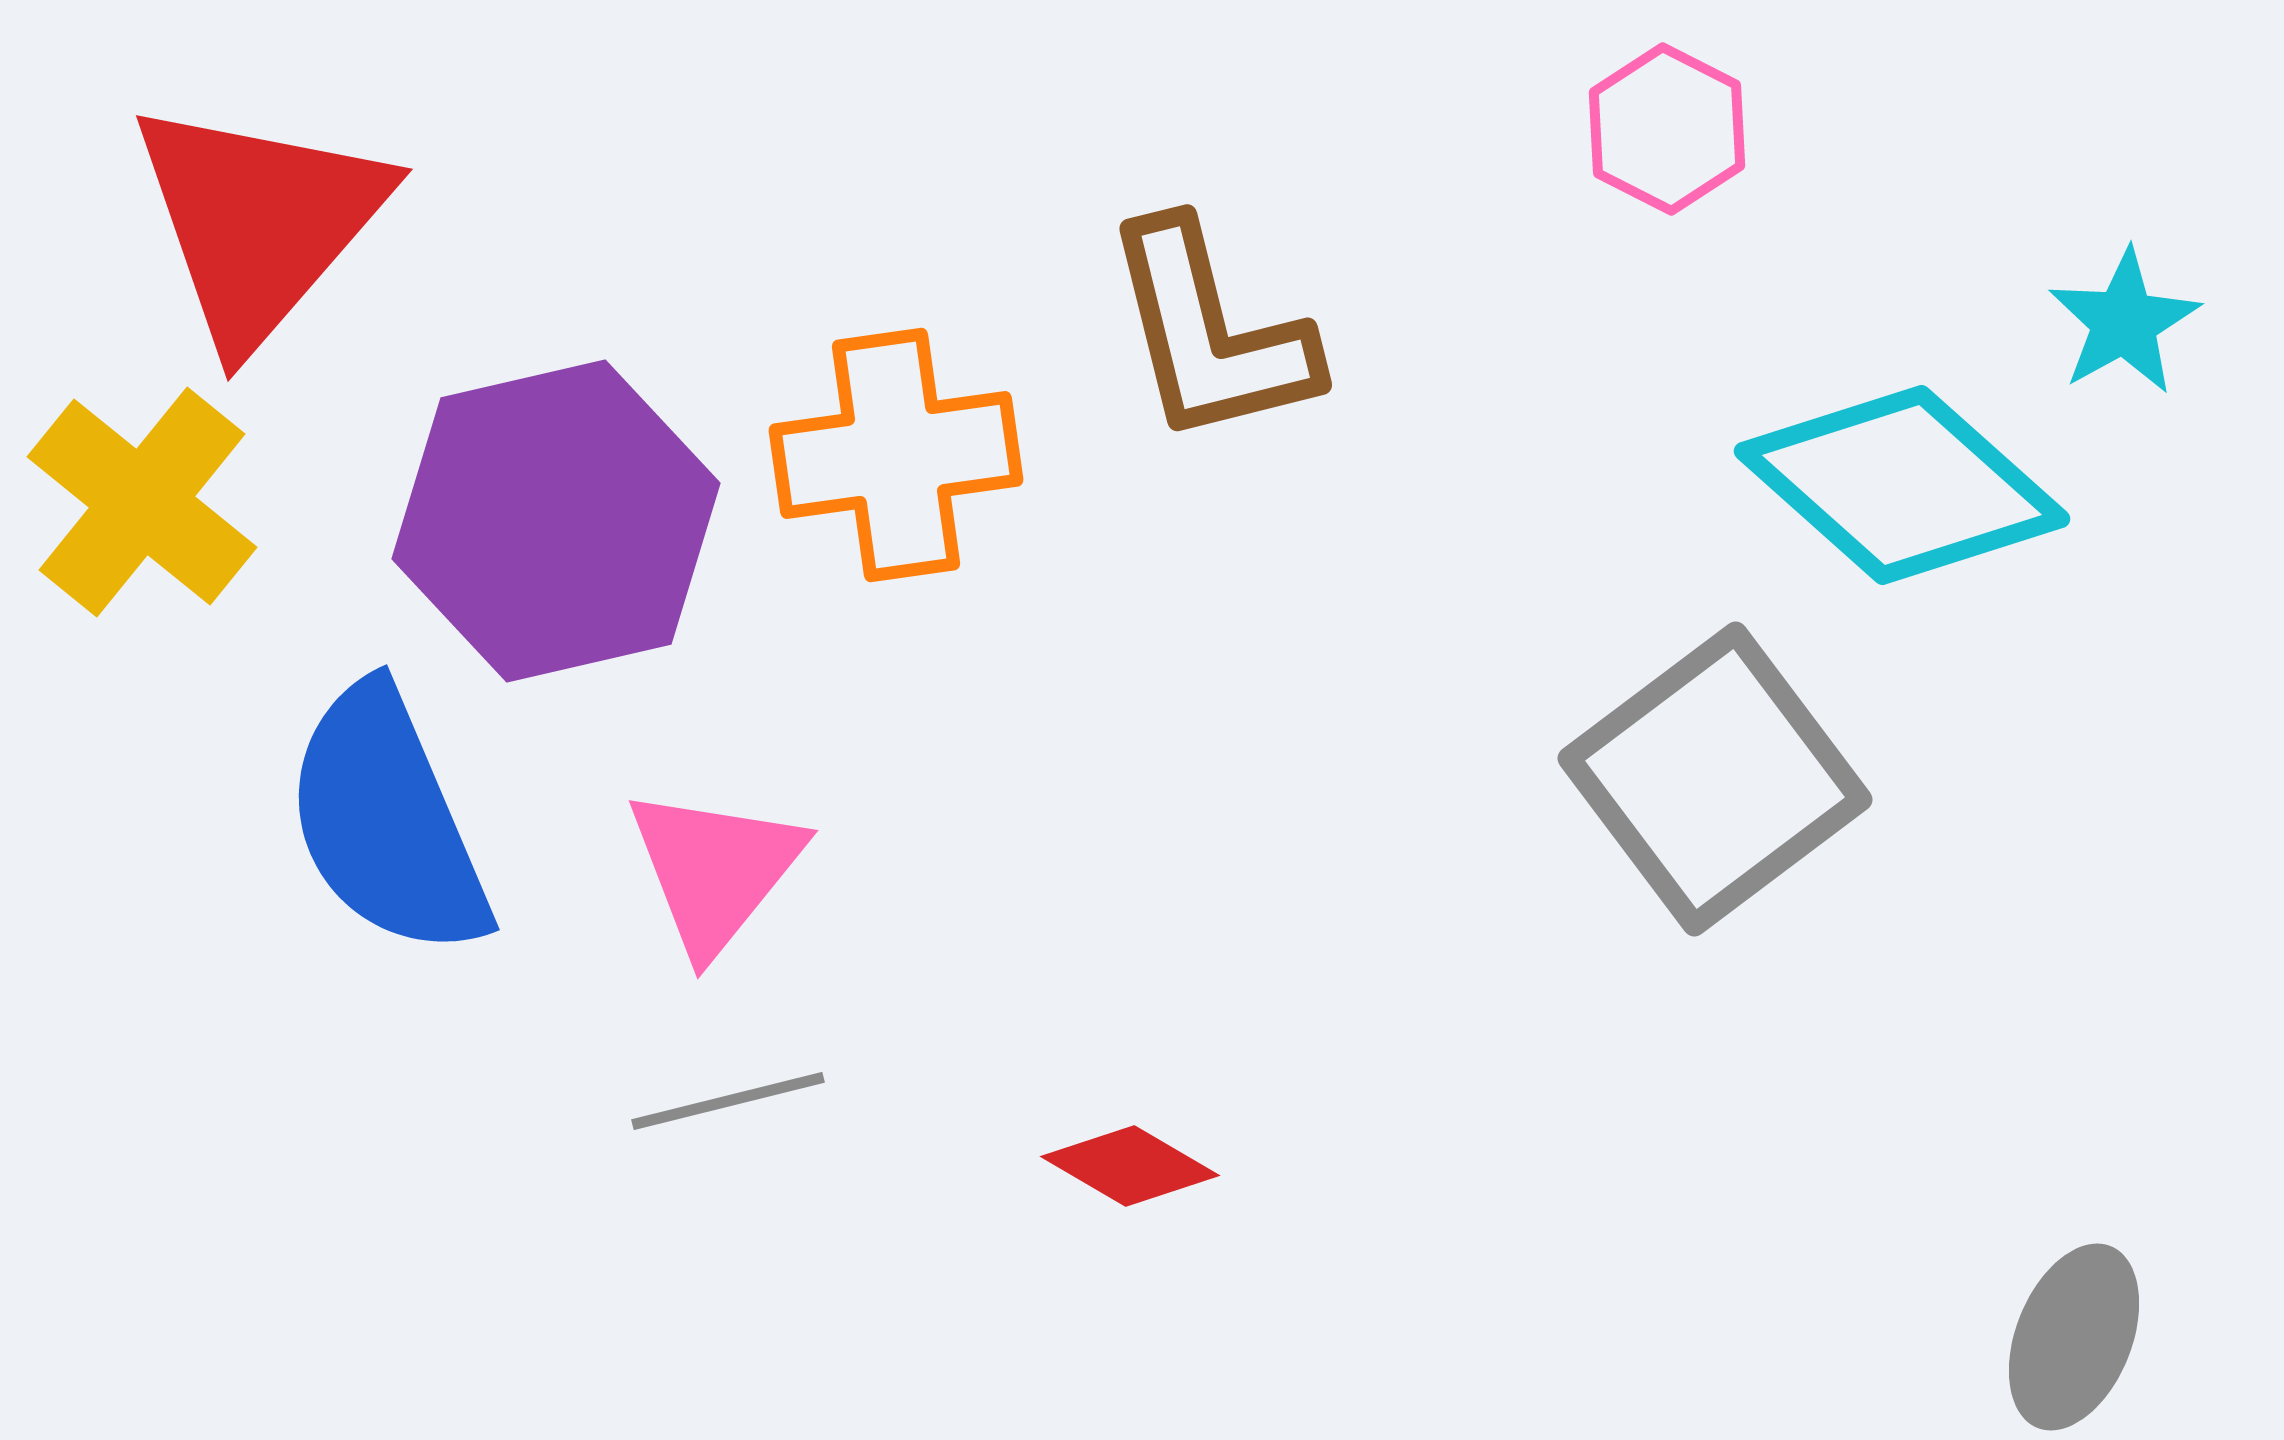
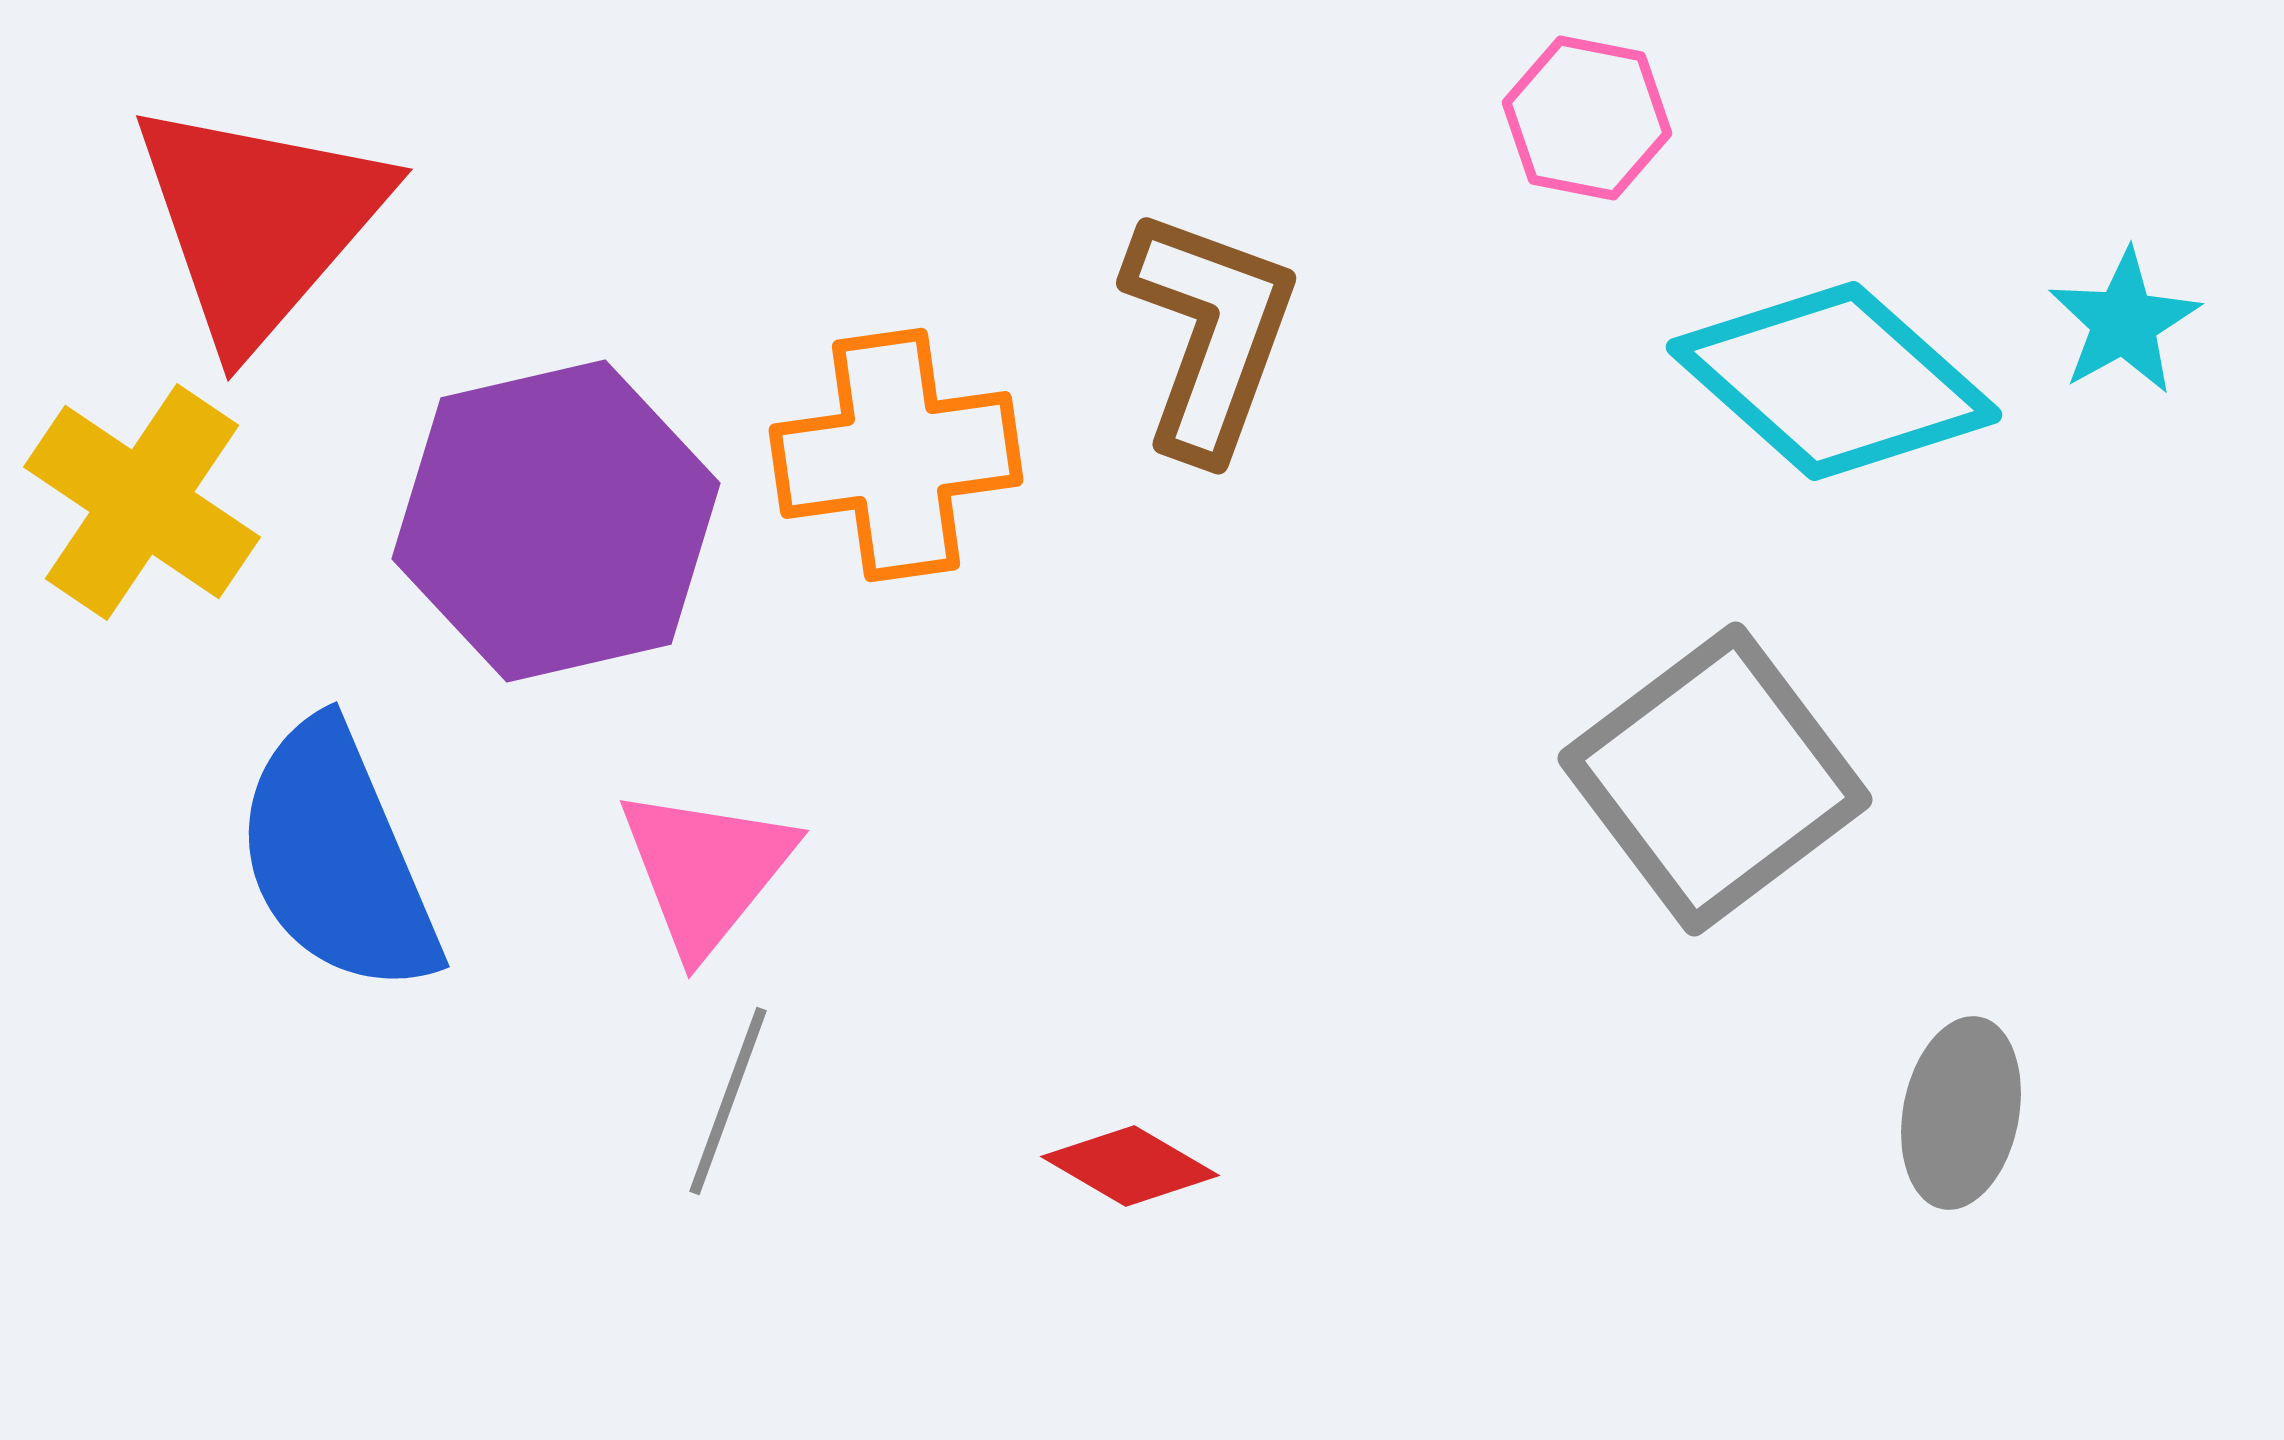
pink hexagon: moved 80 px left, 11 px up; rotated 16 degrees counterclockwise
brown L-shape: rotated 146 degrees counterclockwise
cyan diamond: moved 68 px left, 104 px up
yellow cross: rotated 5 degrees counterclockwise
blue semicircle: moved 50 px left, 37 px down
pink triangle: moved 9 px left
gray line: rotated 56 degrees counterclockwise
gray ellipse: moved 113 px left, 224 px up; rotated 11 degrees counterclockwise
